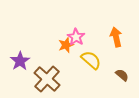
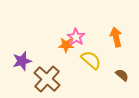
orange star: rotated 21 degrees clockwise
purple star: moved 2 px right; rotated 18 degrees clockwise
